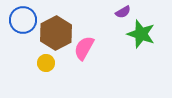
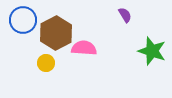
purple semicircle: moved 2 px right, 3 px down; rotated 91 degrees counterclockwise
green star: moved 11 px right, 17 px down
pink semicircle: rotated 65 degrees clockwise
